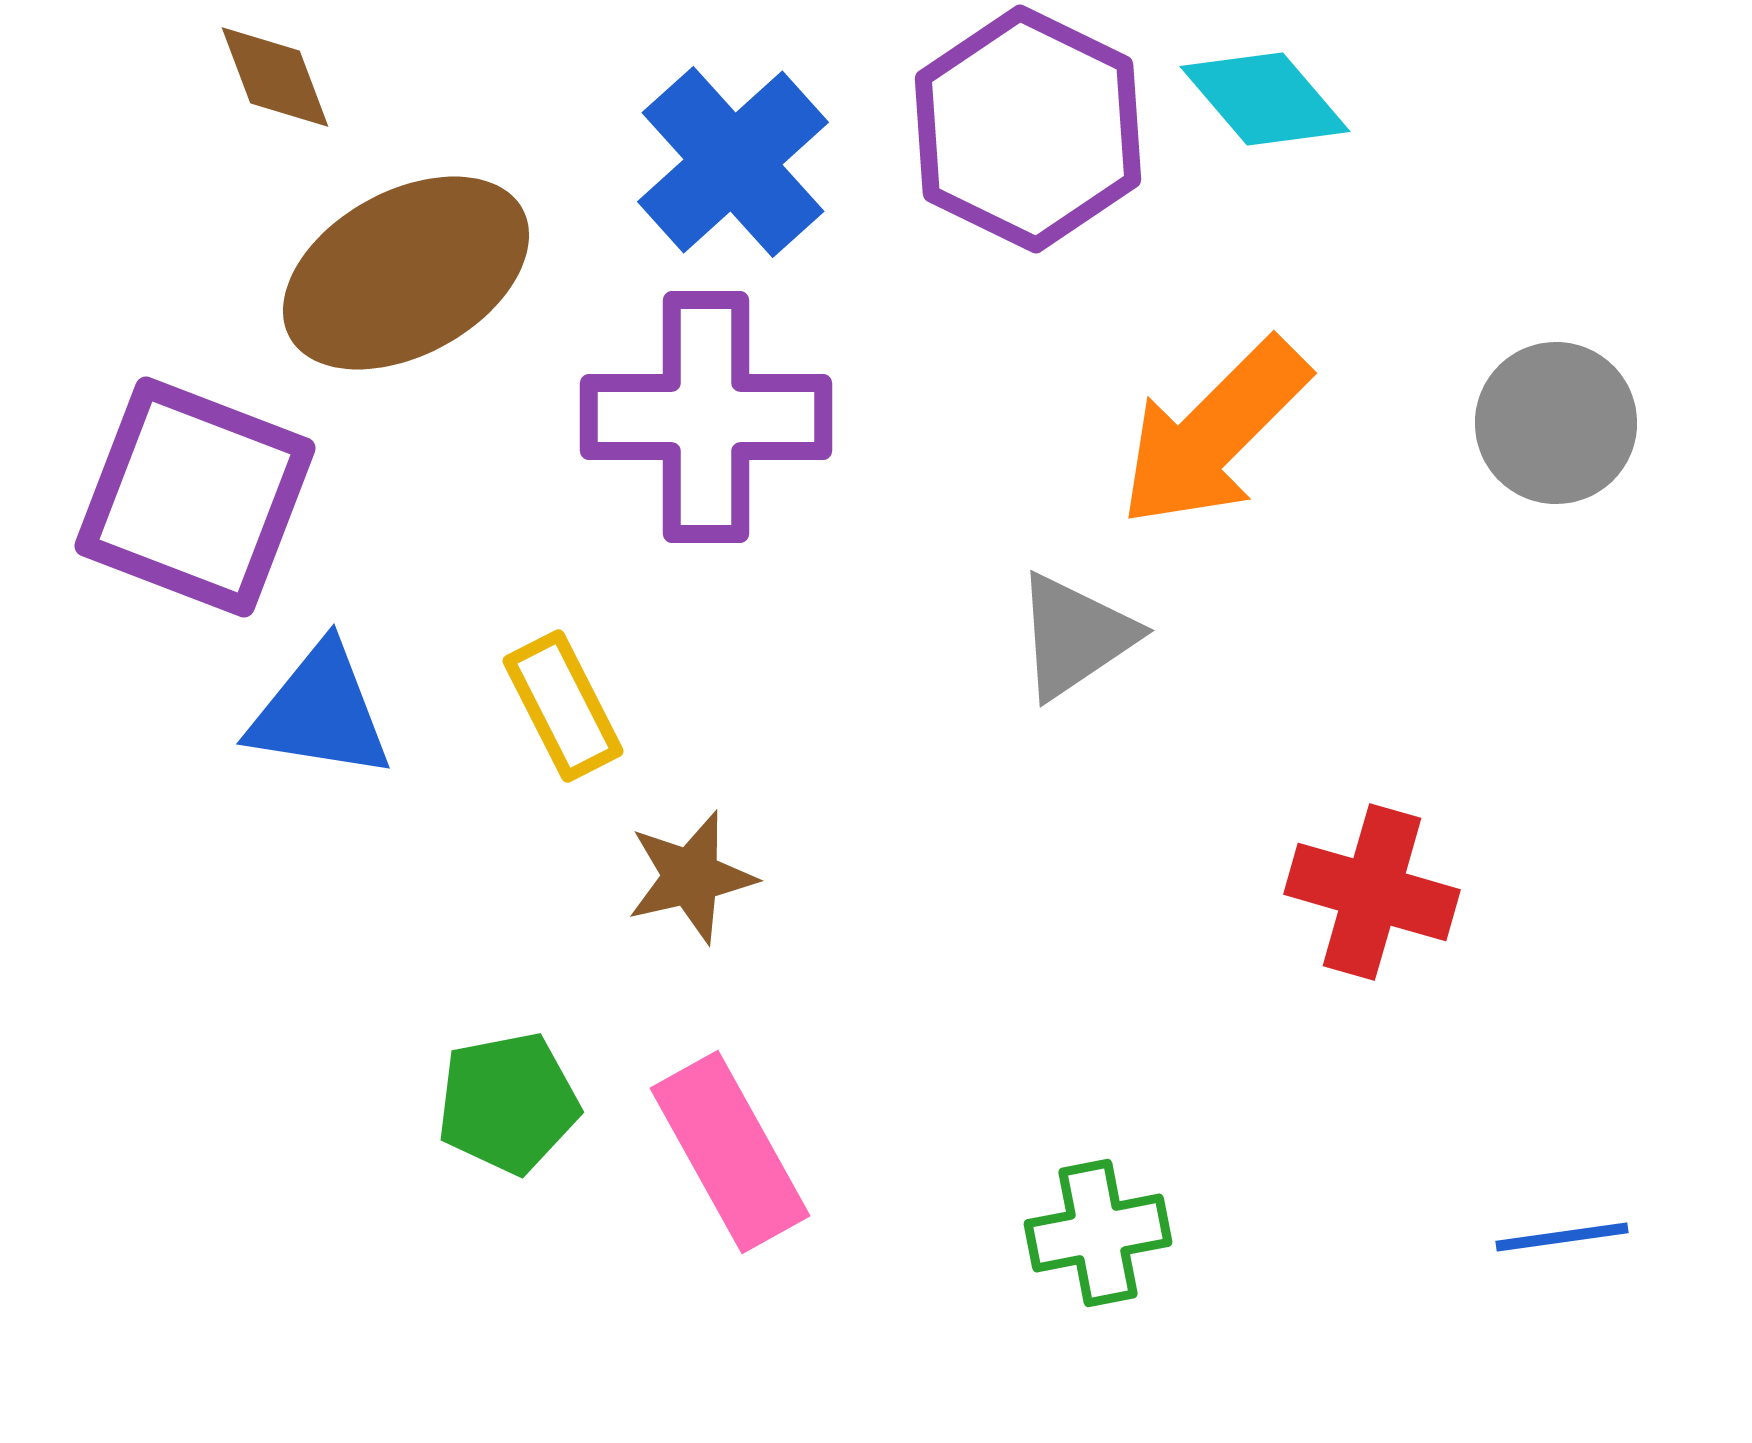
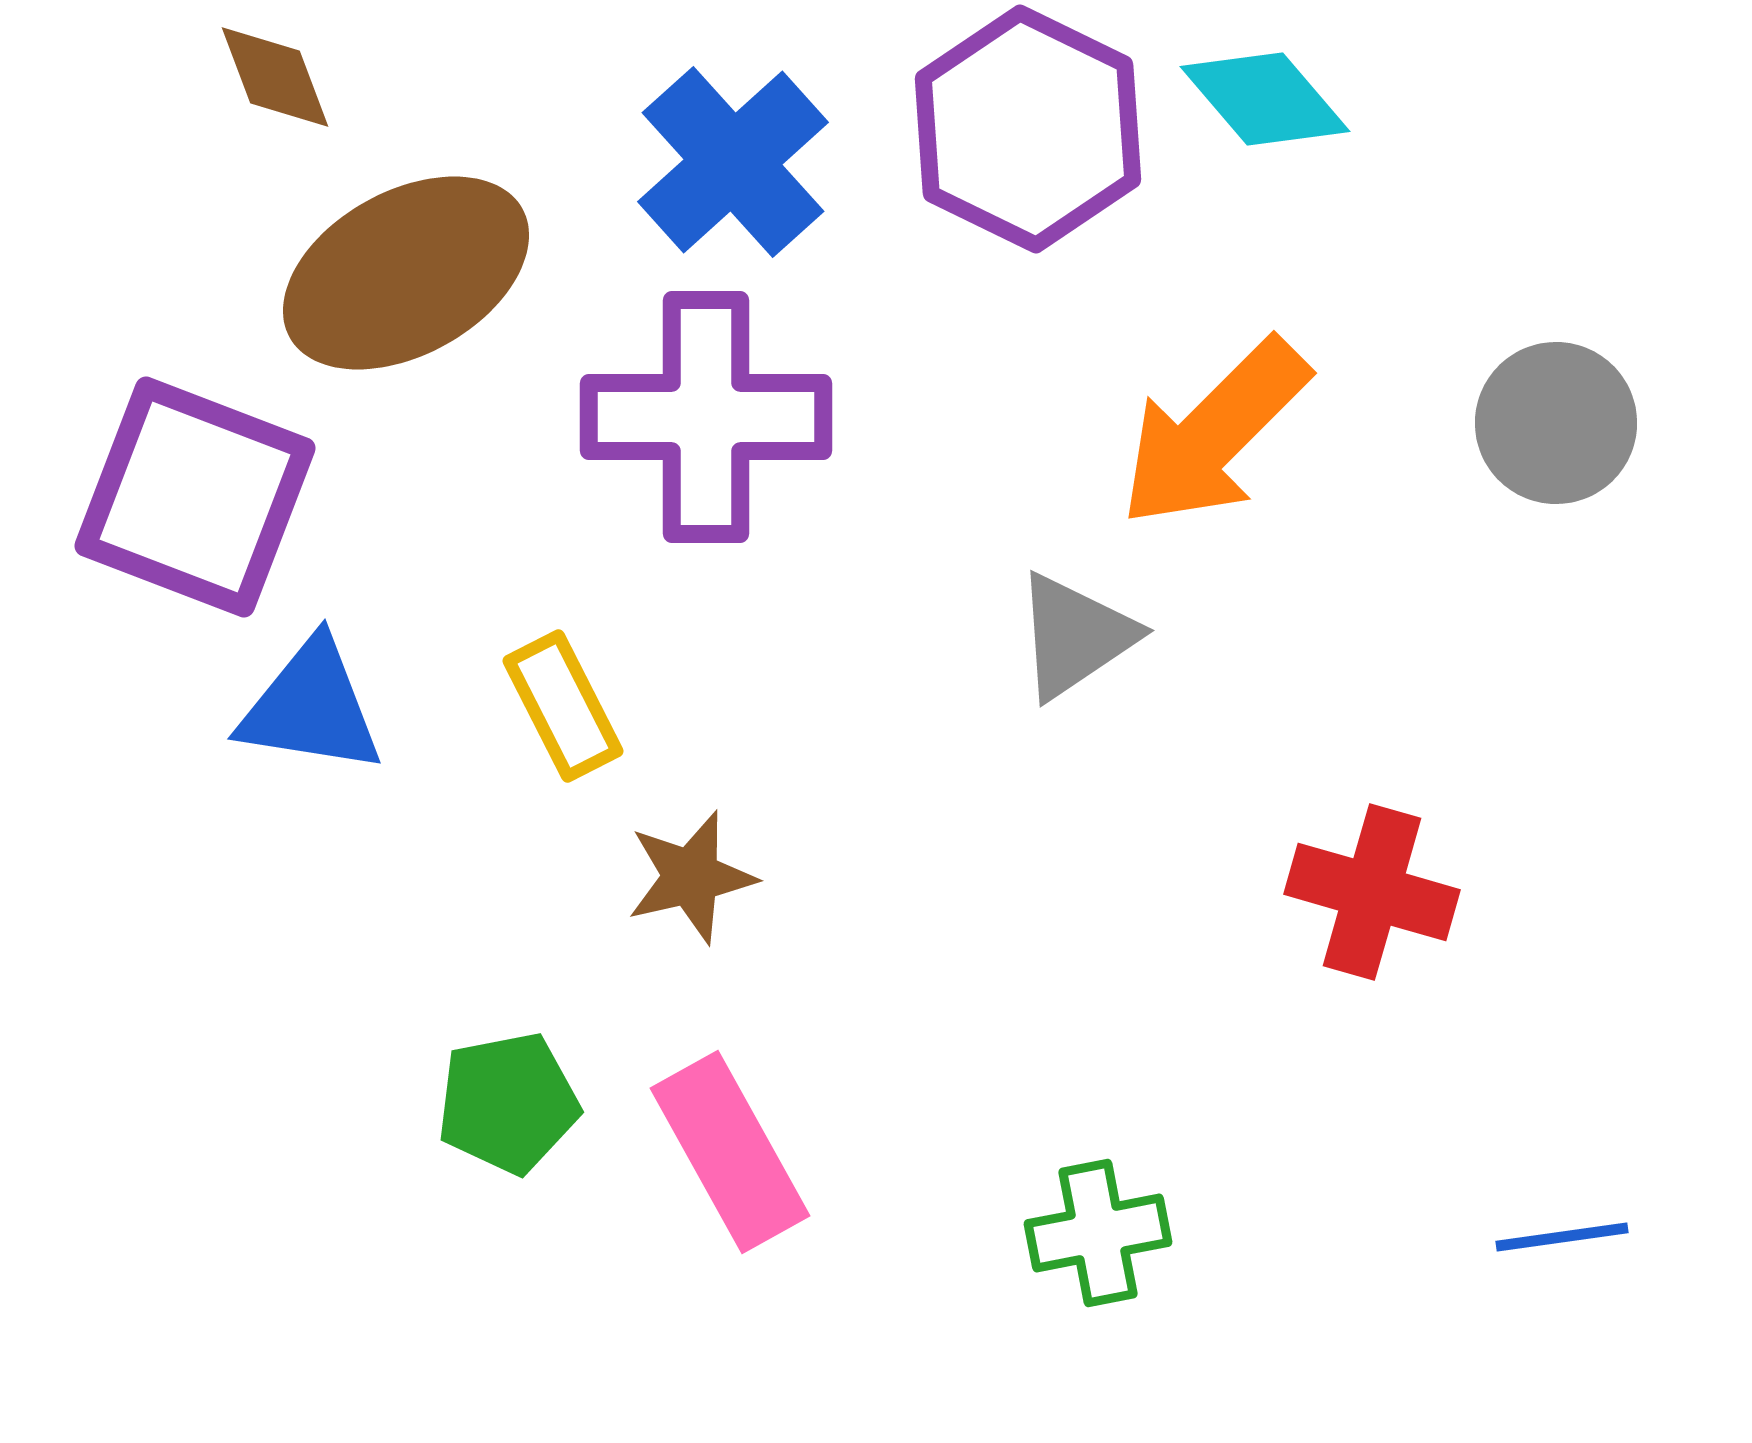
blue triangle: moved 9 px left, 5 px up
